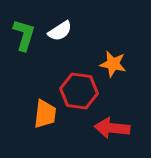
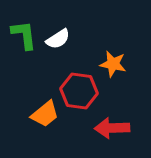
white semicircle: moved 2 px left, 8 px down
green L-shape: rotated 24 degrees counterclockwise
orange trapezoid: rotated 44 degrees clockwise
red arrow: rotated 8 degrees counterclockwise
